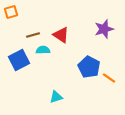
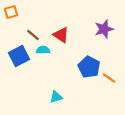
brown line: rotated 56 degrees clockwise
blue square: moved 4 px up
